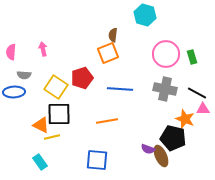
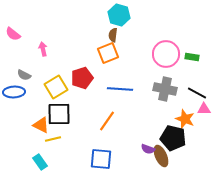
cyan hexagon: moved 26 px left
pink semicircle: moved 2 px right, 18 px up; rotated 56 degrees counterclockwise
green rectangle: rotated 64 degrees counterclockwise
gray semicircle: rotated 24 degrees clockwise
yellow square: rotated 25 degrees clockwise
pink triangle: moved 1 px right
orange line: rotated 45 degrees counterclockwise
yellow line: moved 1 px right, 2 px down
blue square: moved 4 px right, 1 px up
